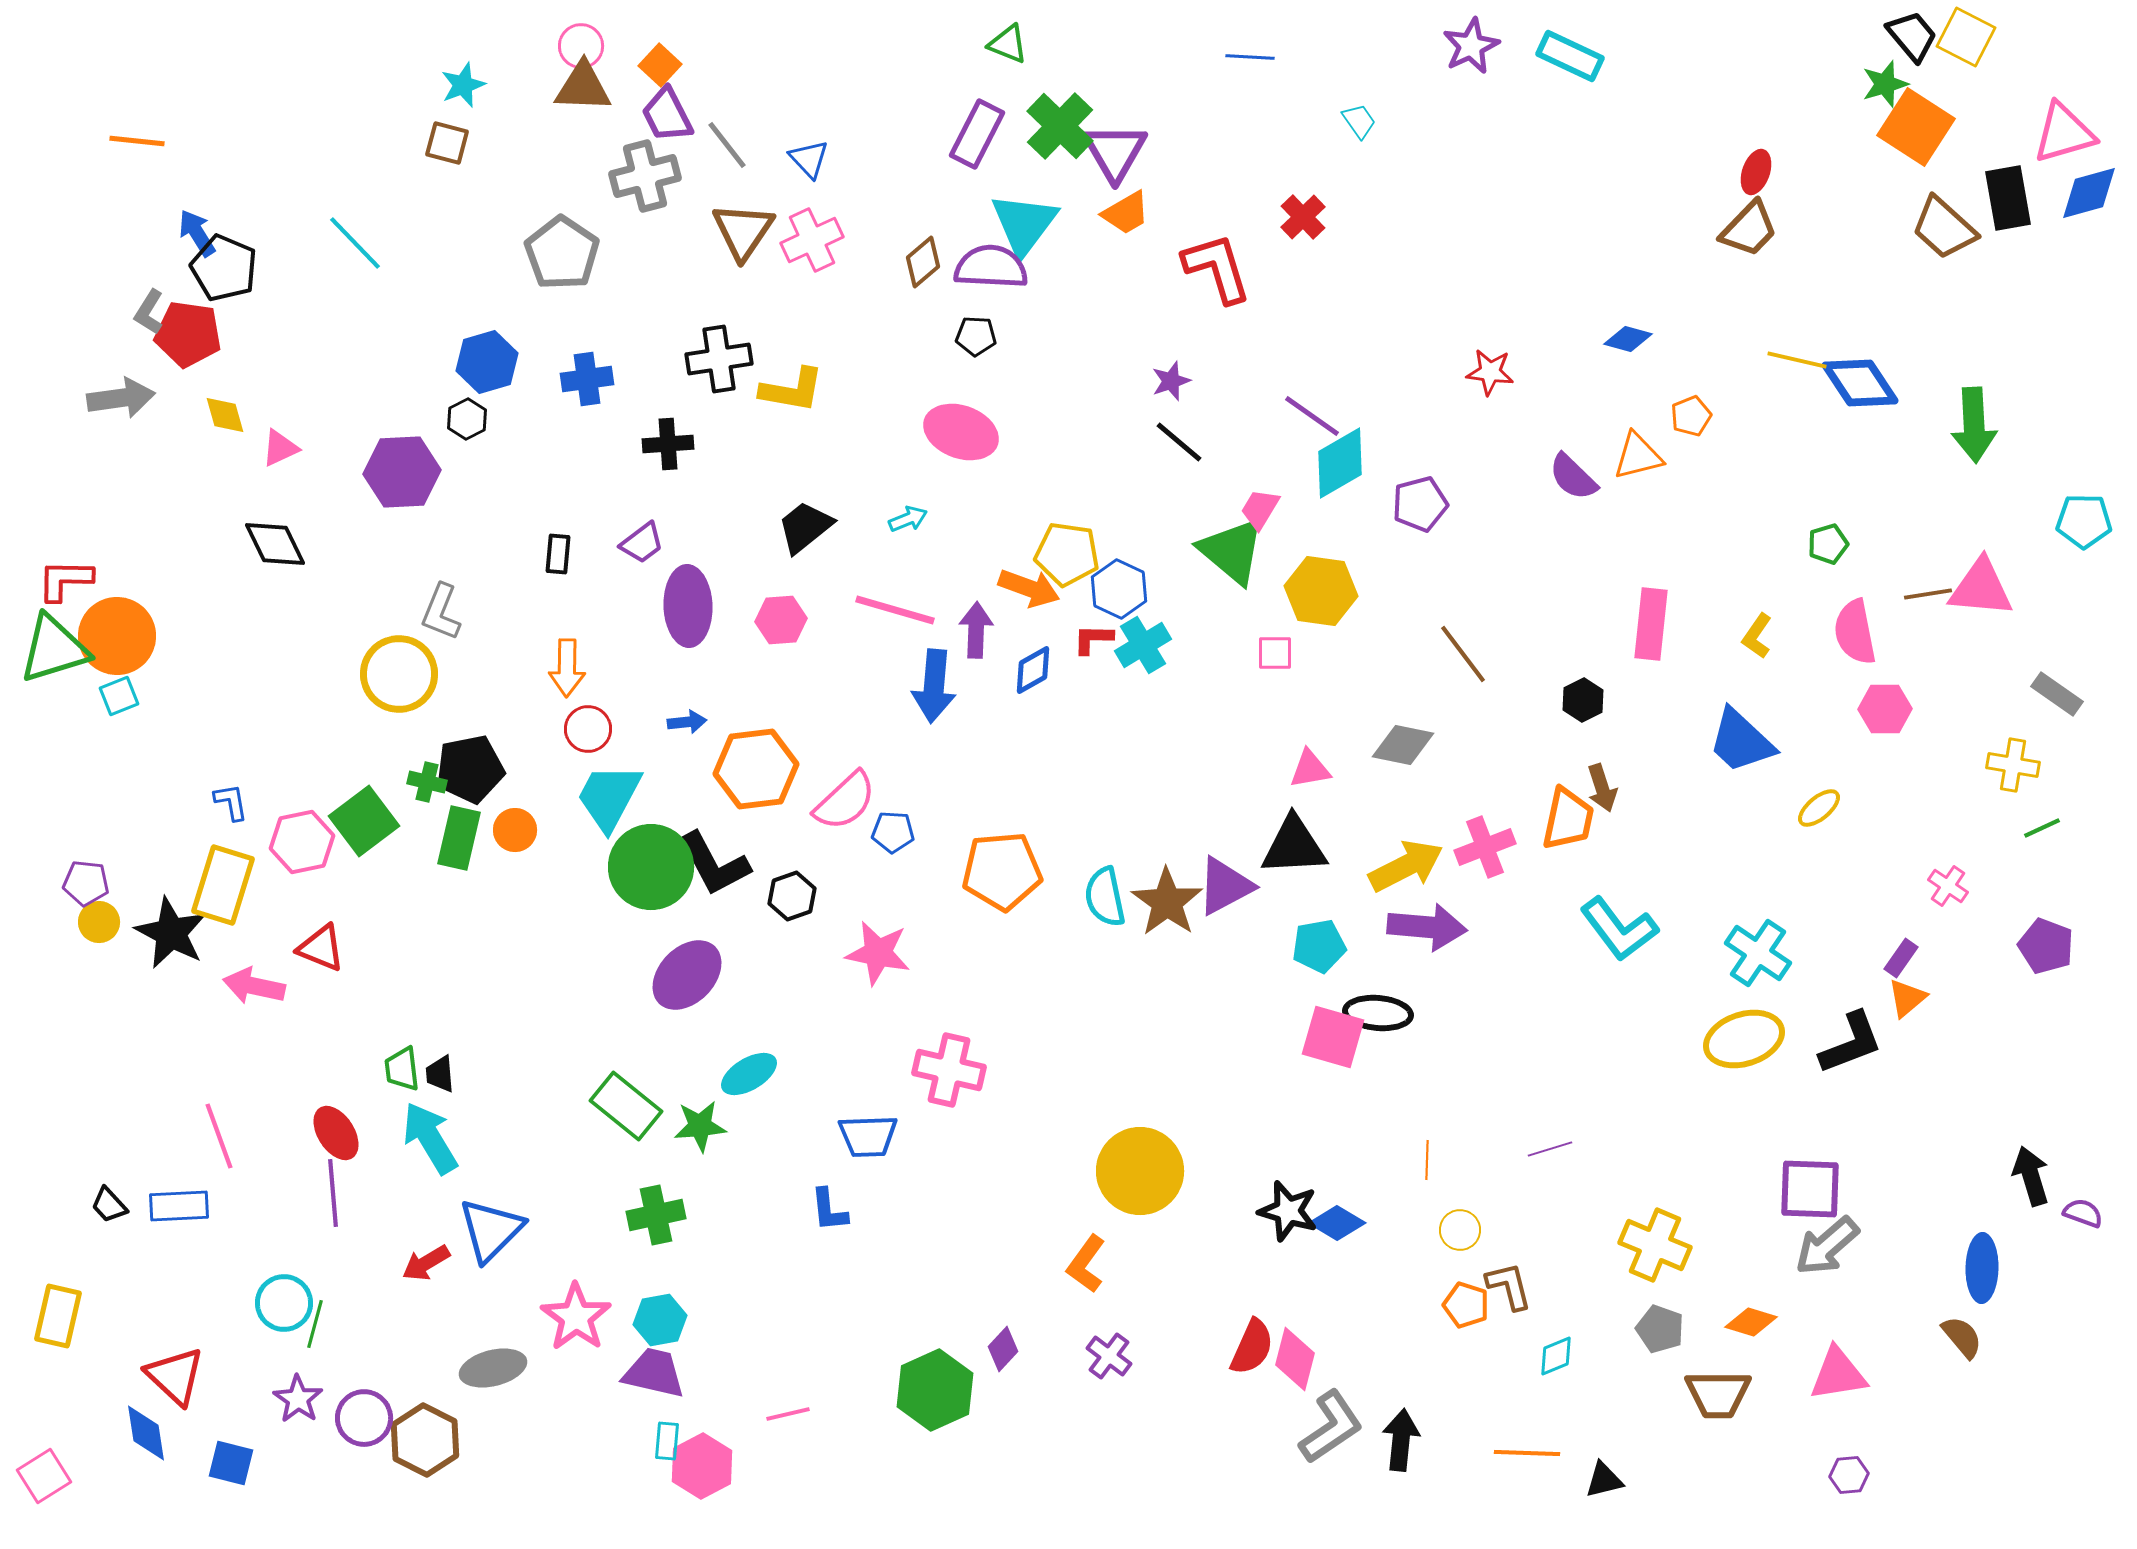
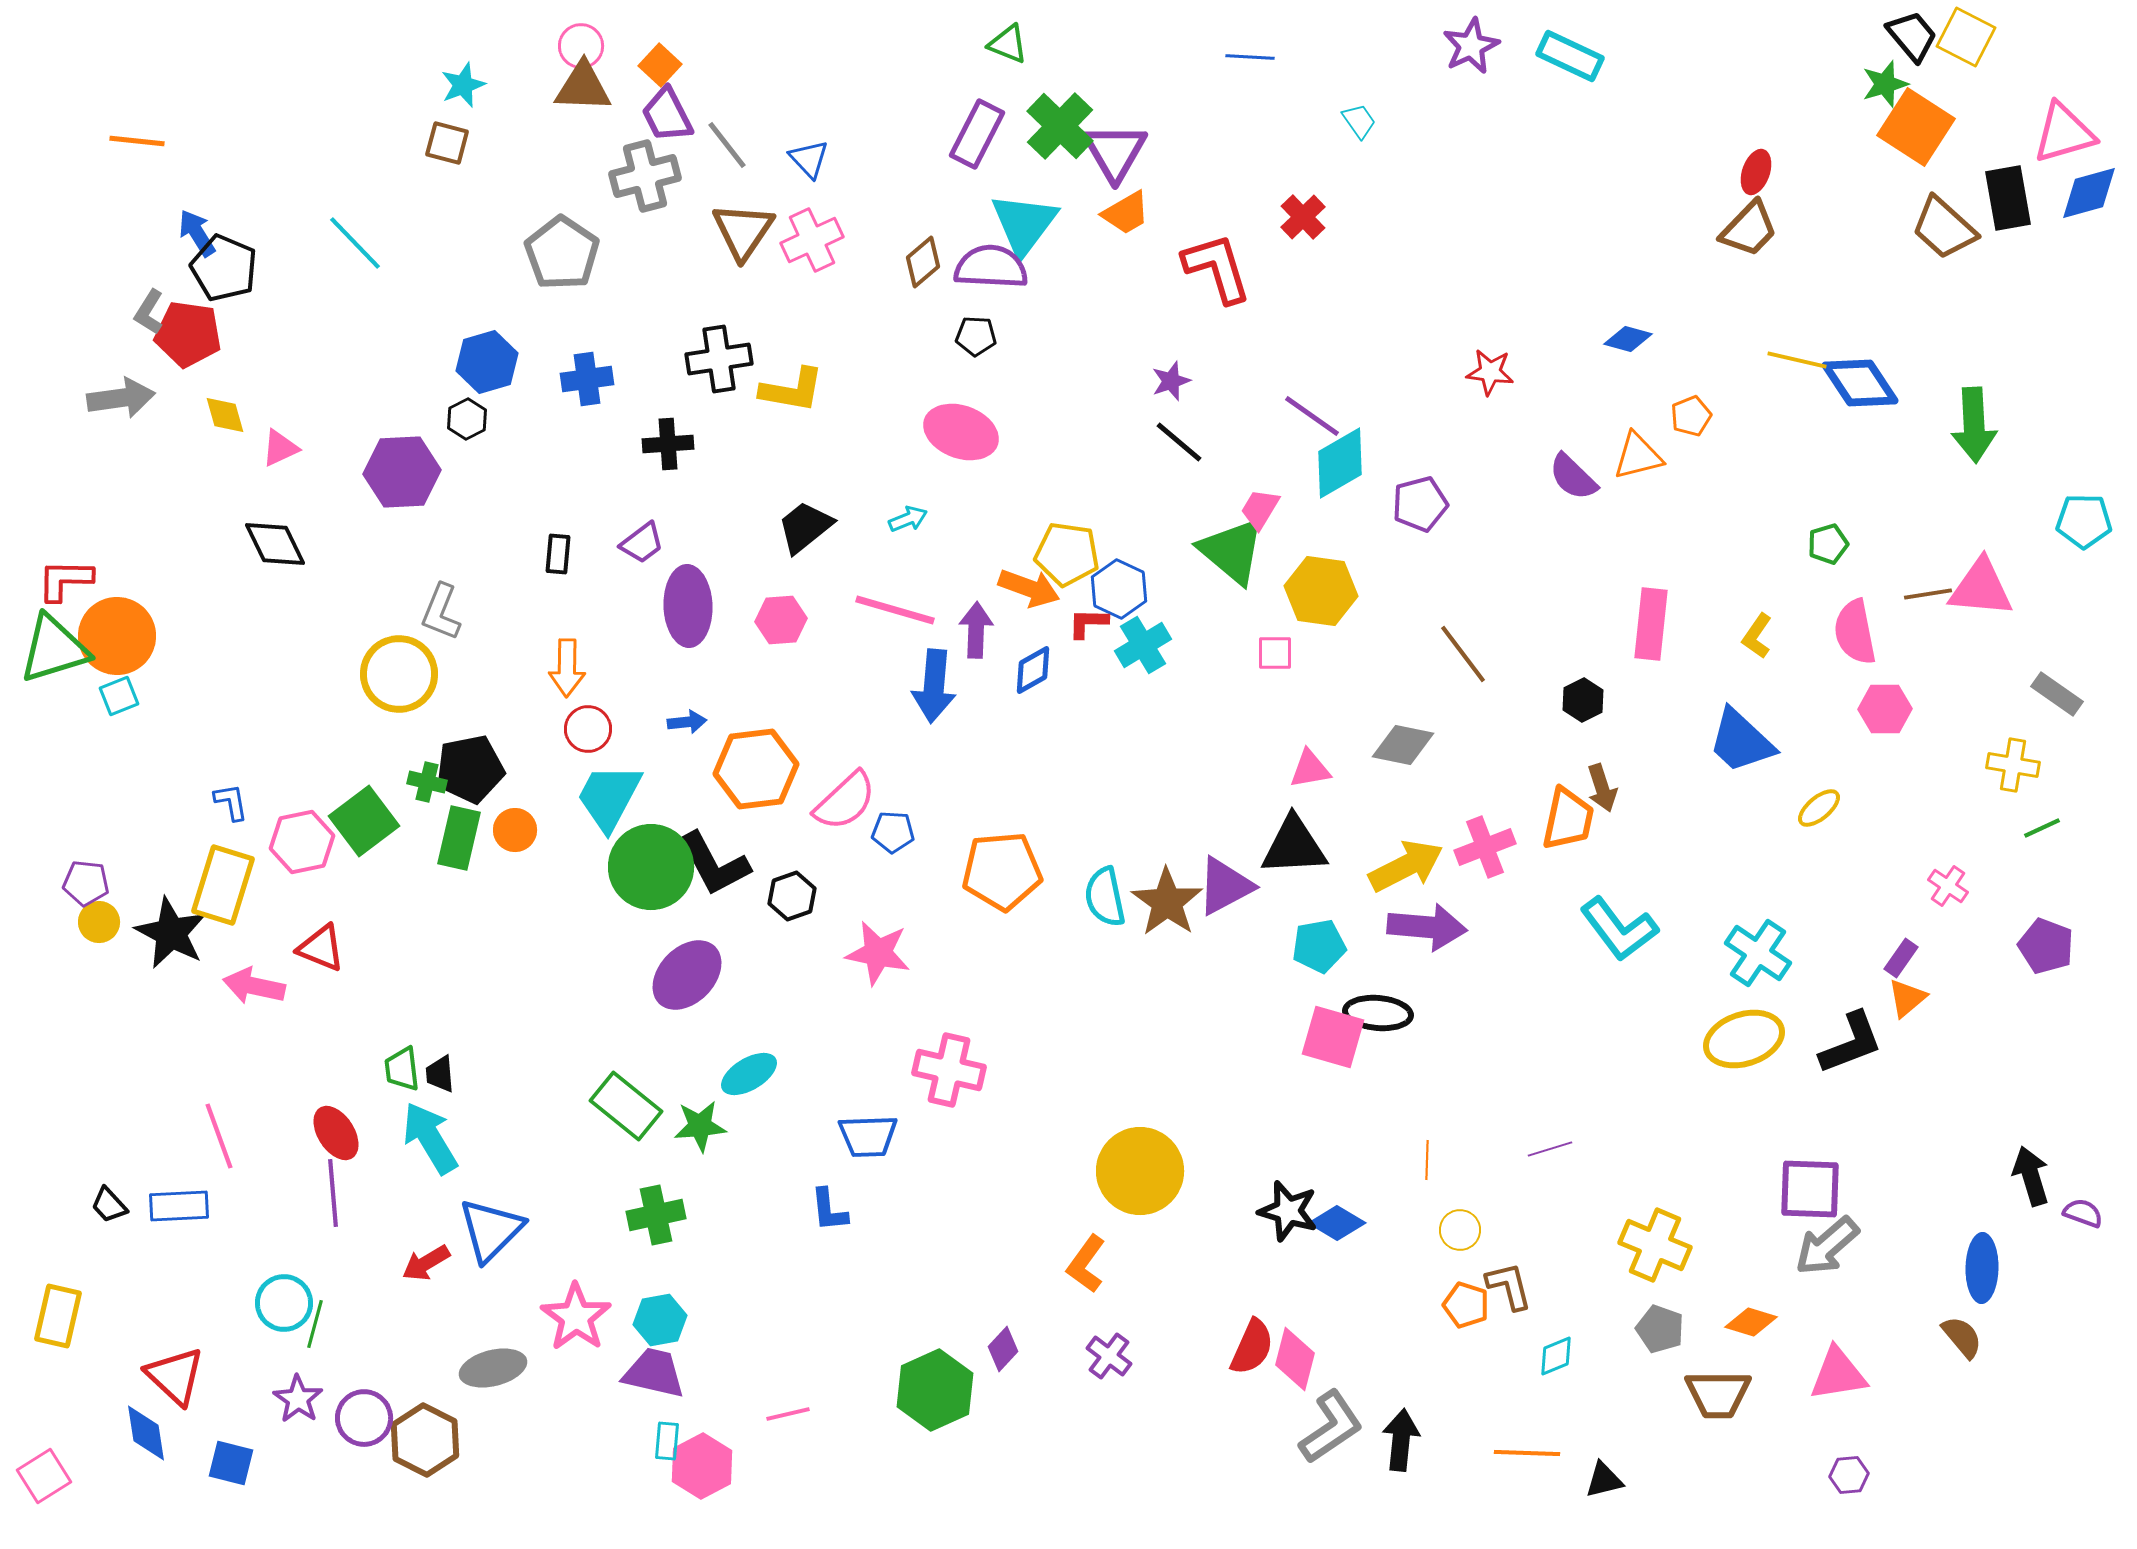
red L-shape at (1093, 639): moved 5 px left, 16 px up
